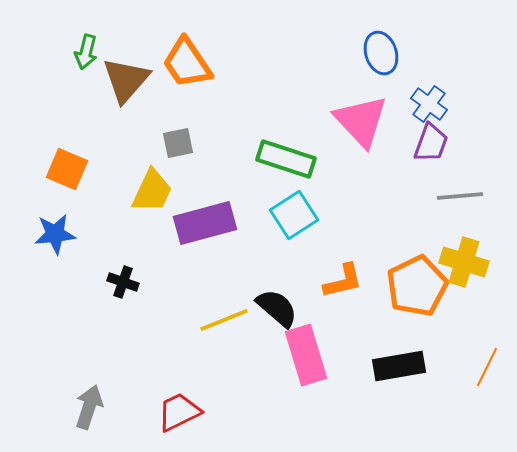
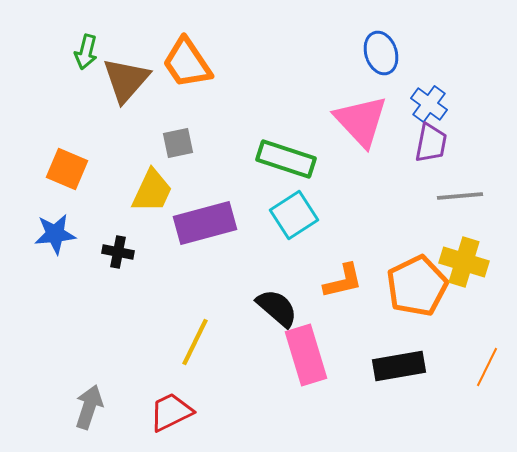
purple trapezoid: rotated 9 degrees counterclockwise
black cross: moved 5 px left, 30 px up; rotated 8 degrees counterclockwise
yellow line: moved 29 px left, 22 px down; rotated 42 degrees counterclockwise
red trapezoid: moved 8 px left
